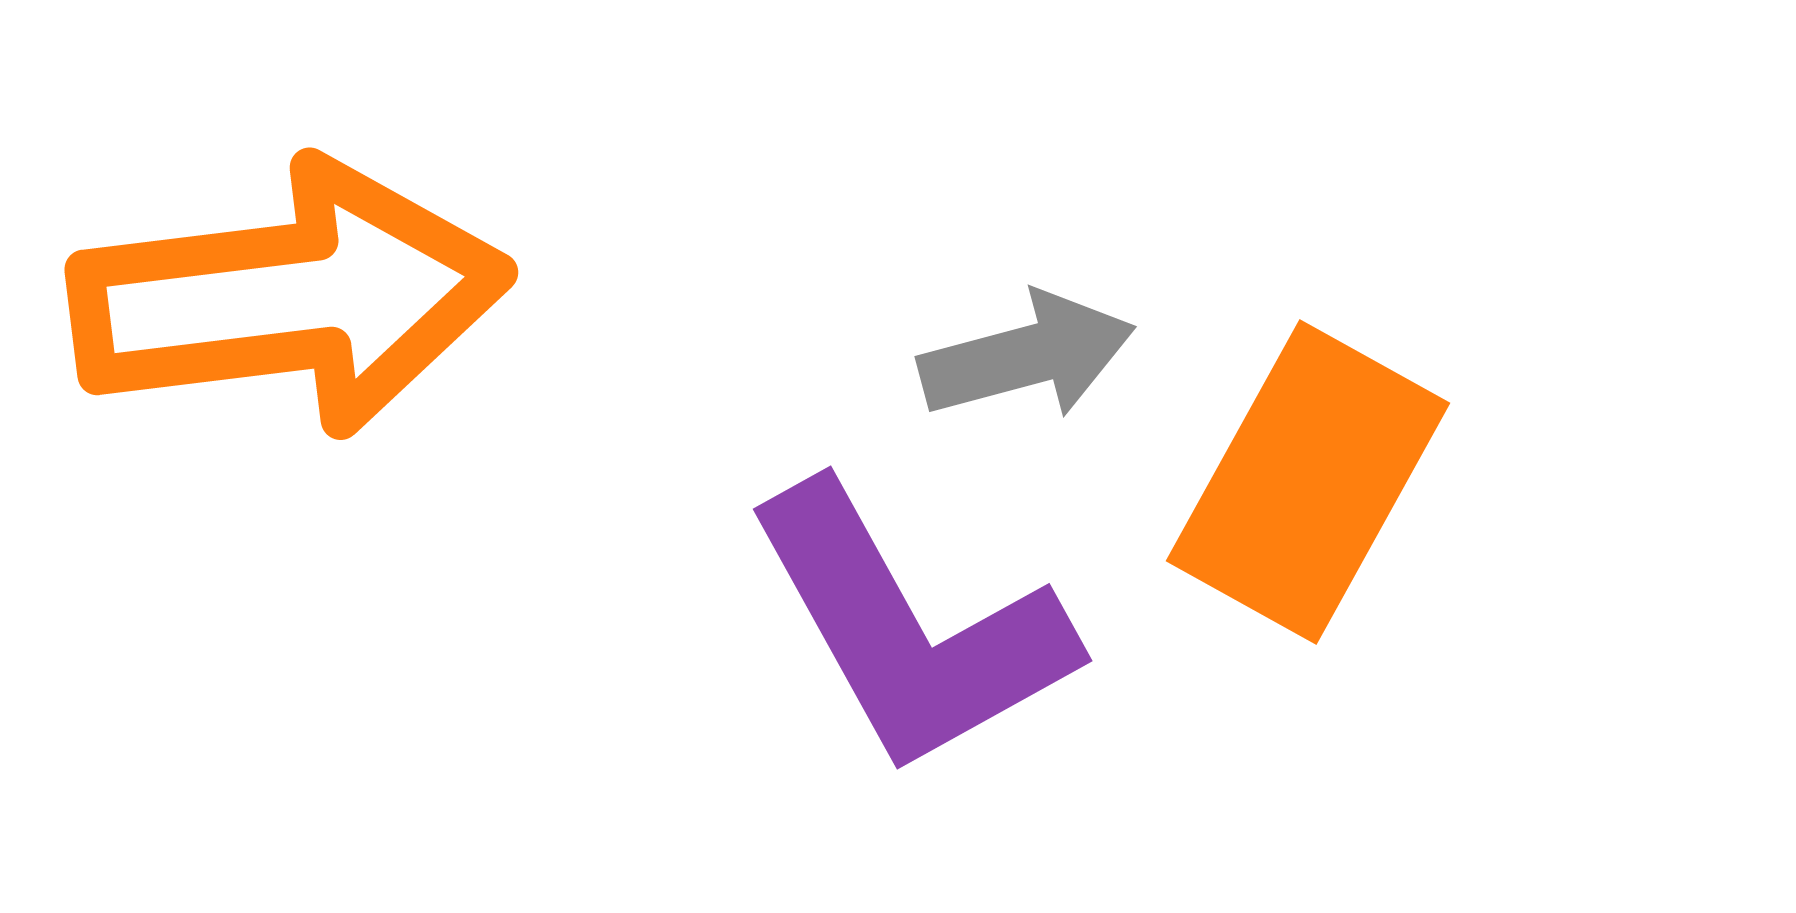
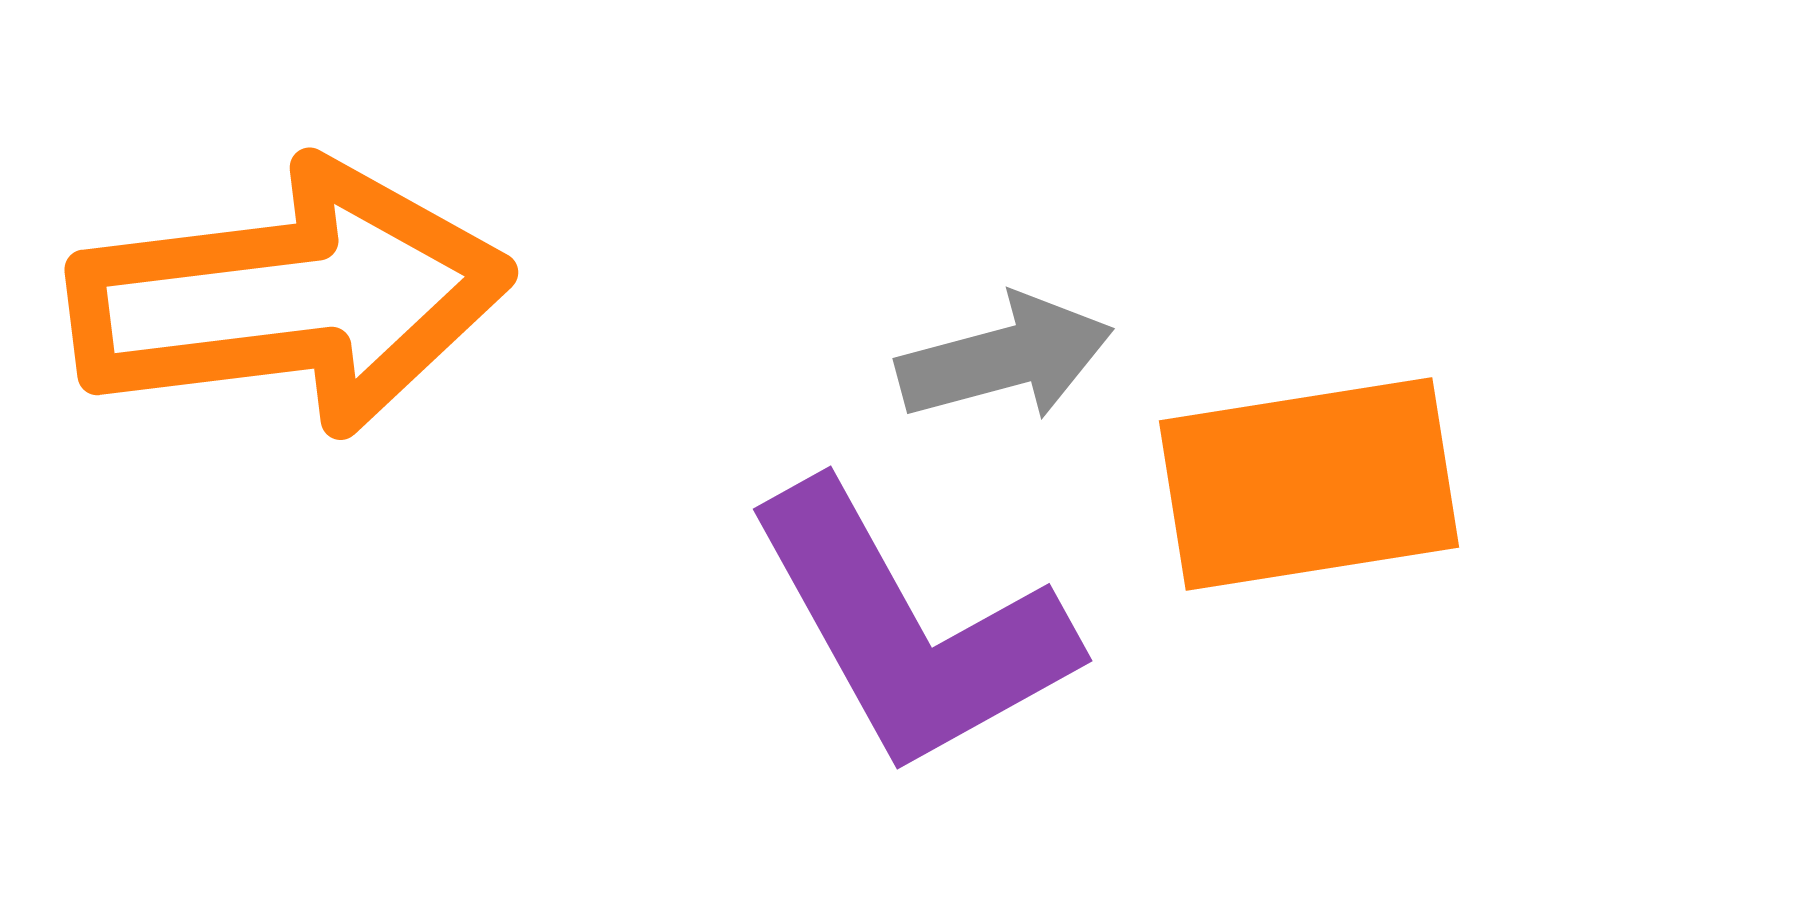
gray arrow: moved 22 px left, 2 px down
orange rectangle: moved 1 px right, 2 px down; rotated 52 degrees clockwise
